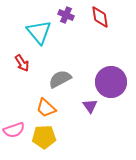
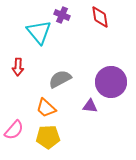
purple cross: moved 4 px left
red arrow: moved 4 px left, 4 px down; rotated 36 degrees clockwise
purple triangle: rotated 49 degrees counterclockwise
pink semicircle: rotated 30 degrees counterclockwise
yellow pentagon: moved 4 px right
